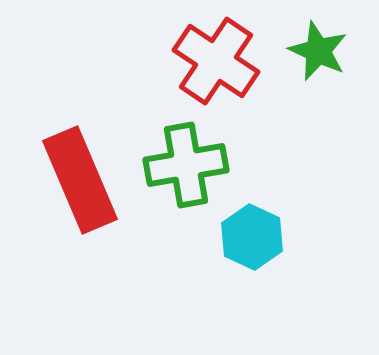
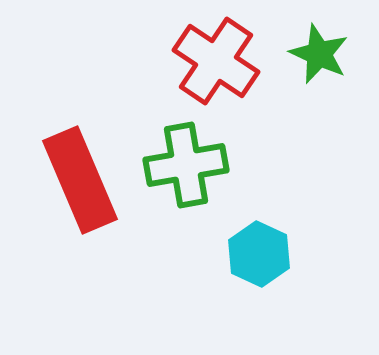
green star: moved 1 px right, 3 px down
cyan hexagon: moved 7 px right, 17 px down
